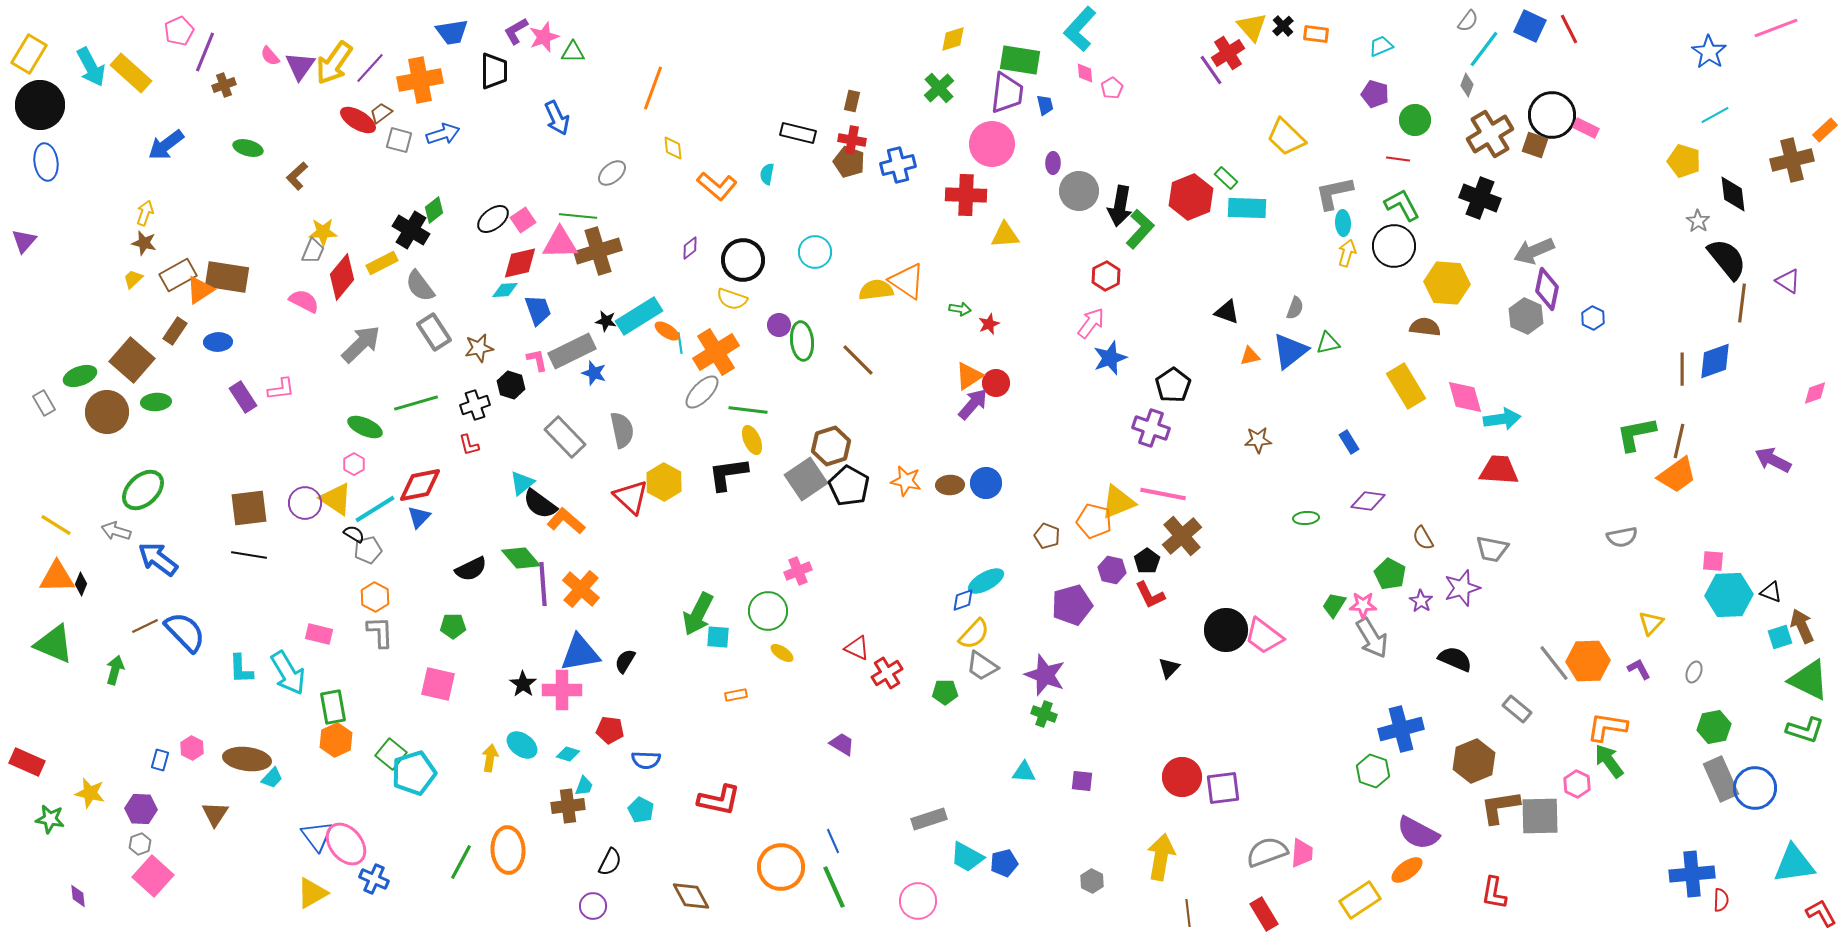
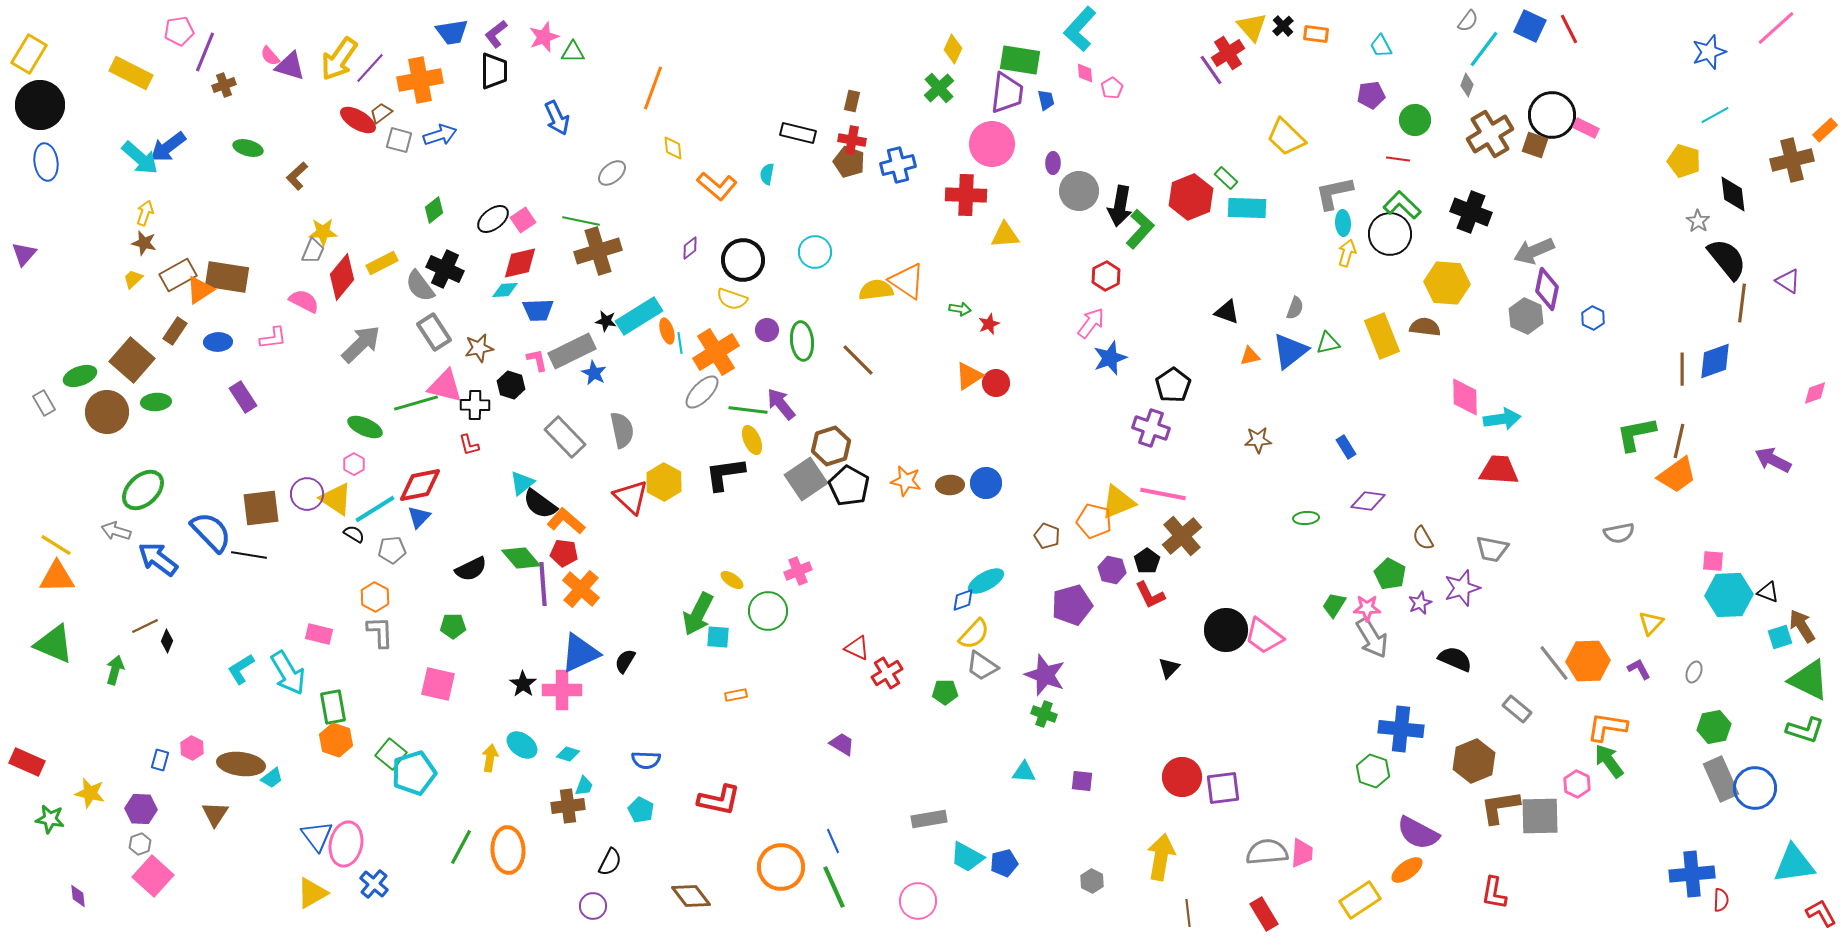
pink line at (1776, 28): rotated 21 degrees counterclockwise
pink pentagon at (179, 31): rotated 16 degrees clockwise
purple L-shape at (516, 31): moved 20 px left, 3 px down; rotated 8 degrees counterclockwise
yellow diamond at (953, 39): moved 10 px down; rotated 48 degrees counterclockwise
cyan trapezoid at (1381, 46): rotated 95 degrees counterclockwise
blue star at (1709, 52): rotated 20 degrees clockwise
yellow arrow at (334, 63): moved 5 px right, 4 px up
purple triangle at (300, 66): moved 10 px left; rotated 48 degrees counterclockwise
cyan arrow at (91, 67): moved 49 px right, 91 px down; rotated 21 degrees counterclockwise
yellow rectangle at (131, 73): rotated 15 degrees counterclockwise
purple pentagon at (1375, 94): moved 4 px left, 1 px down; rotated 24 degrees counterclockwise
blue trapezoid at (1045, 105): moved 1 px right, 5 px up
blue arrow at (443, 134): moved 3 px left, 1 px down
blue arrow at (166, 145): moved 2 px right, 2 px down
black cross at (1480, 198): moved 9 px left, 14 px down
green L-shape at (1402, 205): rotated 18 degrees counterclockwise
green line at (578, 216): moved 3 px right, 5 px down; rotated 6 degrees clockwise
black cross at (411, 230): moved 34 px right, 39 px down; rotated 6 degrees counterclockwise
purple triangle at (24, 241): moved 13 px down
pink triangle at (560, 243): moved 115 px left, 143 px down; rotated 15 degrees clockwise
black circle at (1394, 246): moved 4 px left, 12 px up
blue trapezoid at (538, 310): rotated 108 degrees clockwise
purple circle at (779, 325): moved 12 px left, 5 px down
orange ellipse at (667, 331): rotated 40 degrees clockwise
blue star at (594, 373): rotated 10 degrees clockwise
yellow rectangle at (1406, 386): moved 24 px left, 50 px up; rotated 9 degrees clockwise
pink L-shape at (281, 389): moved 8 px left, 51 px up
pink diamond at (1465, 397): rotated 15 degrees clockwise
purple arrow at (973, 404): moved 192 px left; rotated 80 degrees counterclockwise
black cross at (475, 405): rotated 20 degrees clockwise
blue rectangle at (1349, 442): moved 3 px left, 5 px down
black L-shape at (728, 474): moved 3 px left
purple circle at (305, 503): moved 2 px right, 9 px up
brown square at (249, 508): moved 12 px right
yellow line at (56, 525): moved 20 px down
gray semicircle at (1622, 537): moved 3 px left, 4 px up
gray pentagon at (368, 550): moved 24 px right; rotated 8 degrees clockwise
black diamond at (81, 584): moved 86 px right, 57 px down
black triangle at (1771, 592): moved 3 px left
purple star at (1421, 601): moved 1 px left, 2 px down; rotated 15 degrees clockwise
pink star at (1363, 605): moved 4 px right, 3 px down
brown arrow at (1802, 626): rotated 8 degrees counterclockwise
blue semicircle at (185, 632): moved 26 px right, 100 px up
blue triangle at (580, 653): rotated 15 degrees counterclockwise
yellow ellipse at (782, 653): moved 50 px left, 73 px up
cyan L-shape at (241, 669): rotated 60 degrees clockwise
blue cross at (1401, 729): rotated 21 degrees clockwise
red pentagon at (610, 730): moved 46 px left, 177 px up
orange hexagon at (336, 740): rotated 16 degrees counterclockwise
brown ellipse at (247, 759): moved 6 px left, 5 px down
cyan trapezoid at (272, 778): rotated 10 degrees clockwise
gray rectangle at (929, 819): rotated 8 degrees clockwise
pink ellipse at (346, 844): rotated 51 degrees clockwise
gray semicircle at (1267, 852): rotated 15 degrees clockwise
green line at (461, 862): moved 15 px up
blue cross at (374, 879): moved 5 px down; rotated 16 degrees clockwise
brown diamond at (691, 896): rotated 9 degrees counterclockwise
